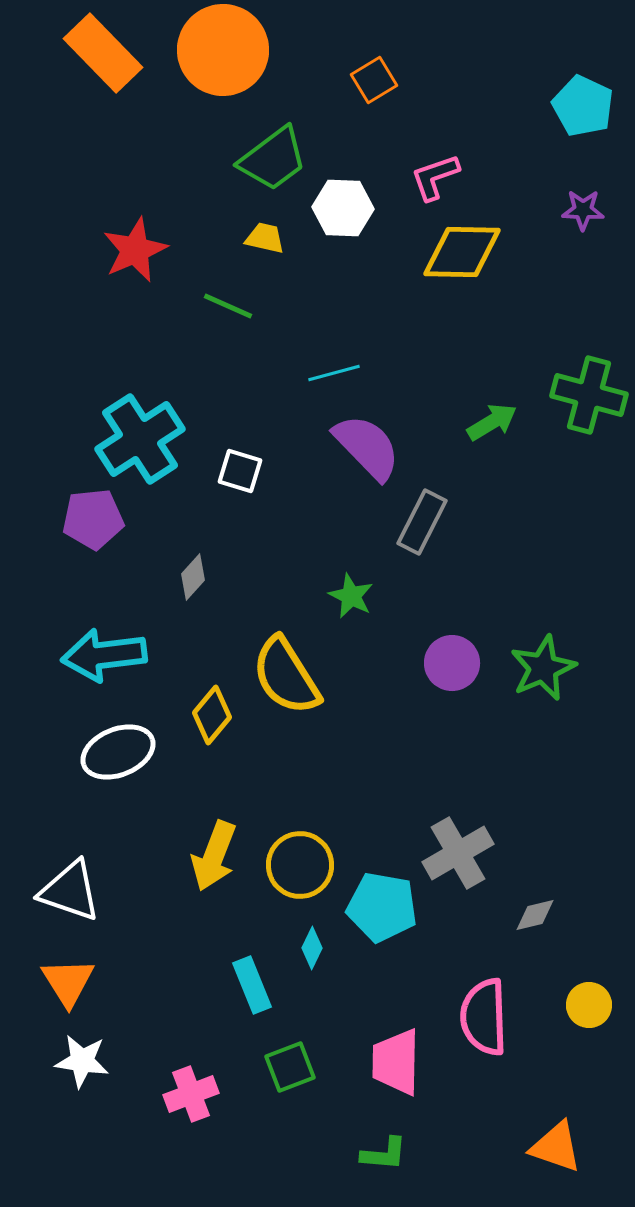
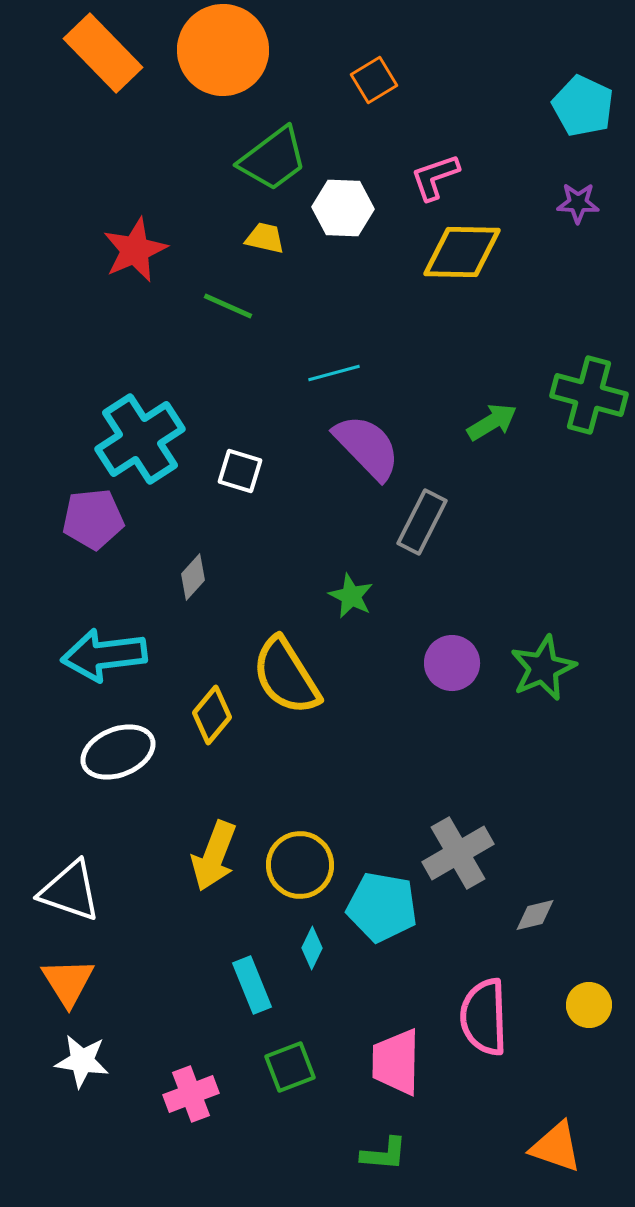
purple star at (583, 210): moved 5 px left, 7 px up
